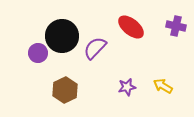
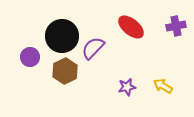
purple cross: rotated 24 degrees counterclockwise
purple semicircle: moved 2 px left
purple circle: moved 8 px left, 4 px down
brown hexagon: moved 19 px up
